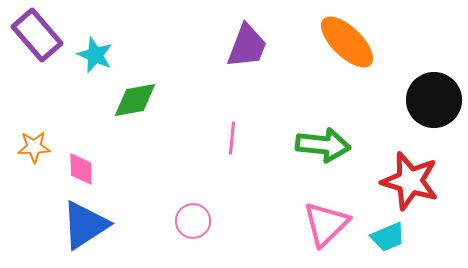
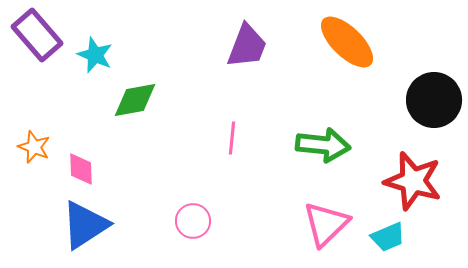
orange star: rotated 24 degrees clockwise
red star: moved 3 px right
